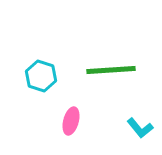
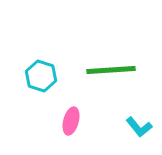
cyan L-shape: moved 1 px left, 1 px up
